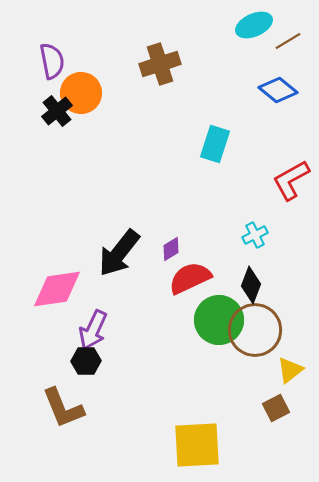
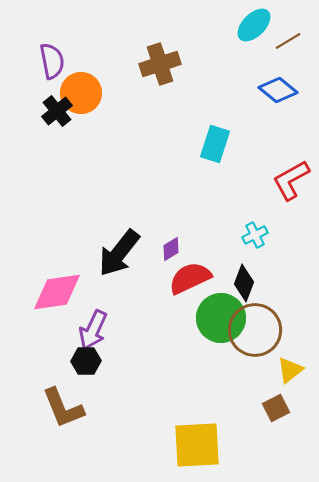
cyan ellipse: rotated 21 degrees counterclockwise
black diamond: moved 7 px left, 2 px up
pink diamond: moved 3 px down
green circle: moved 2 px right, 2 px up
